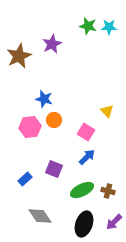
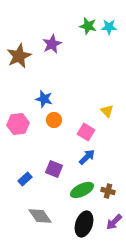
pink hexagon: moved 12 px left, 3 px up
